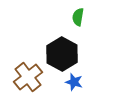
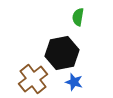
black hexagon: moved 1 px up; rotated 20 degrees clockwise
brown cross: moved 5 px right, 2 px down
